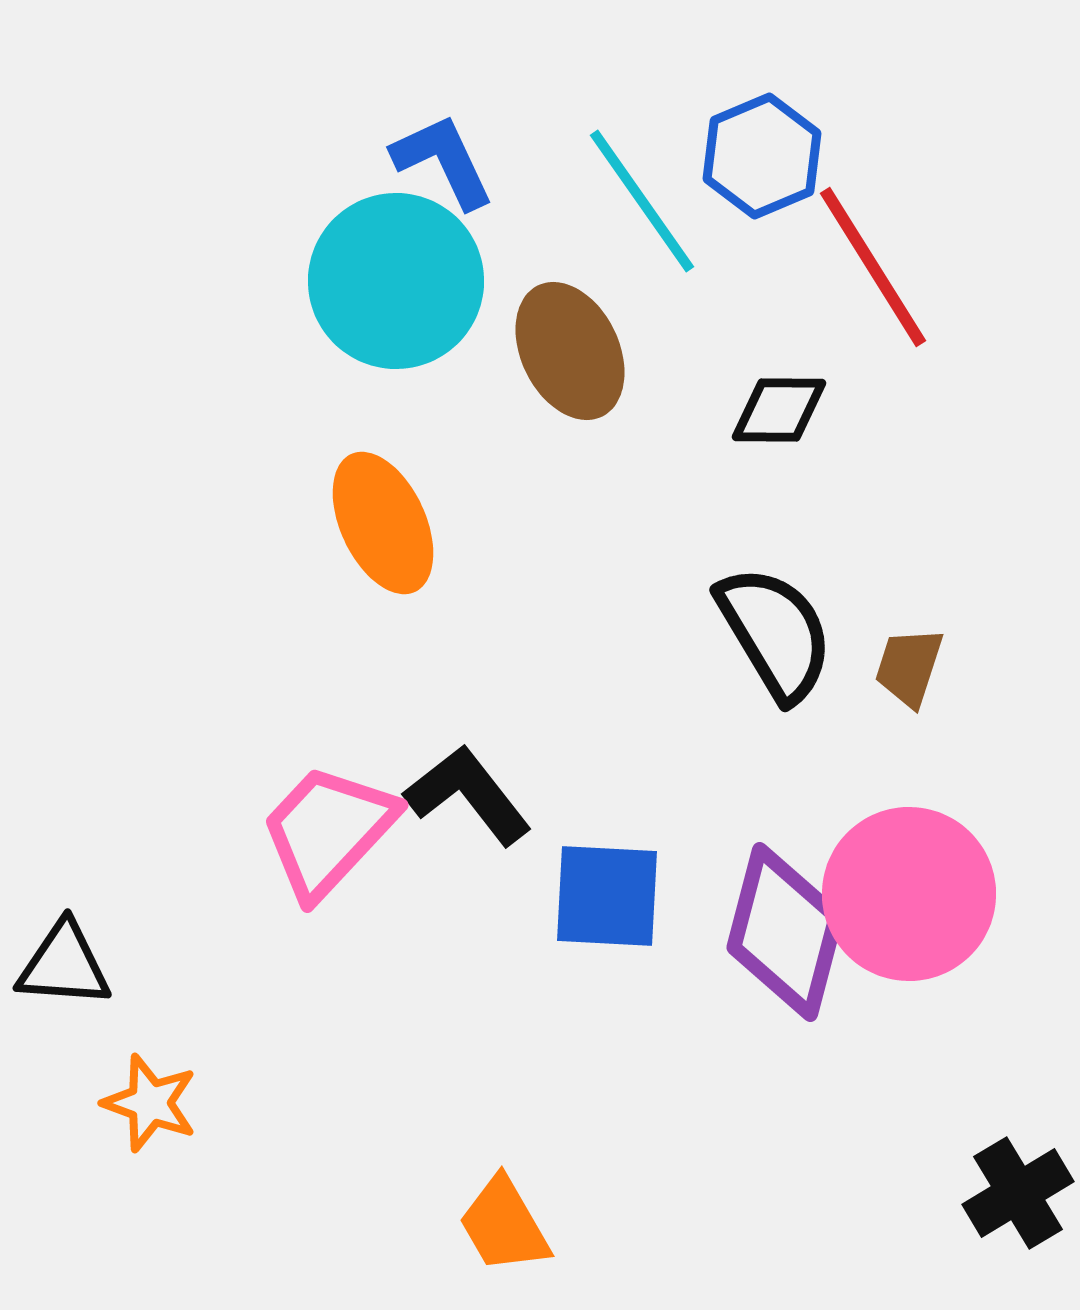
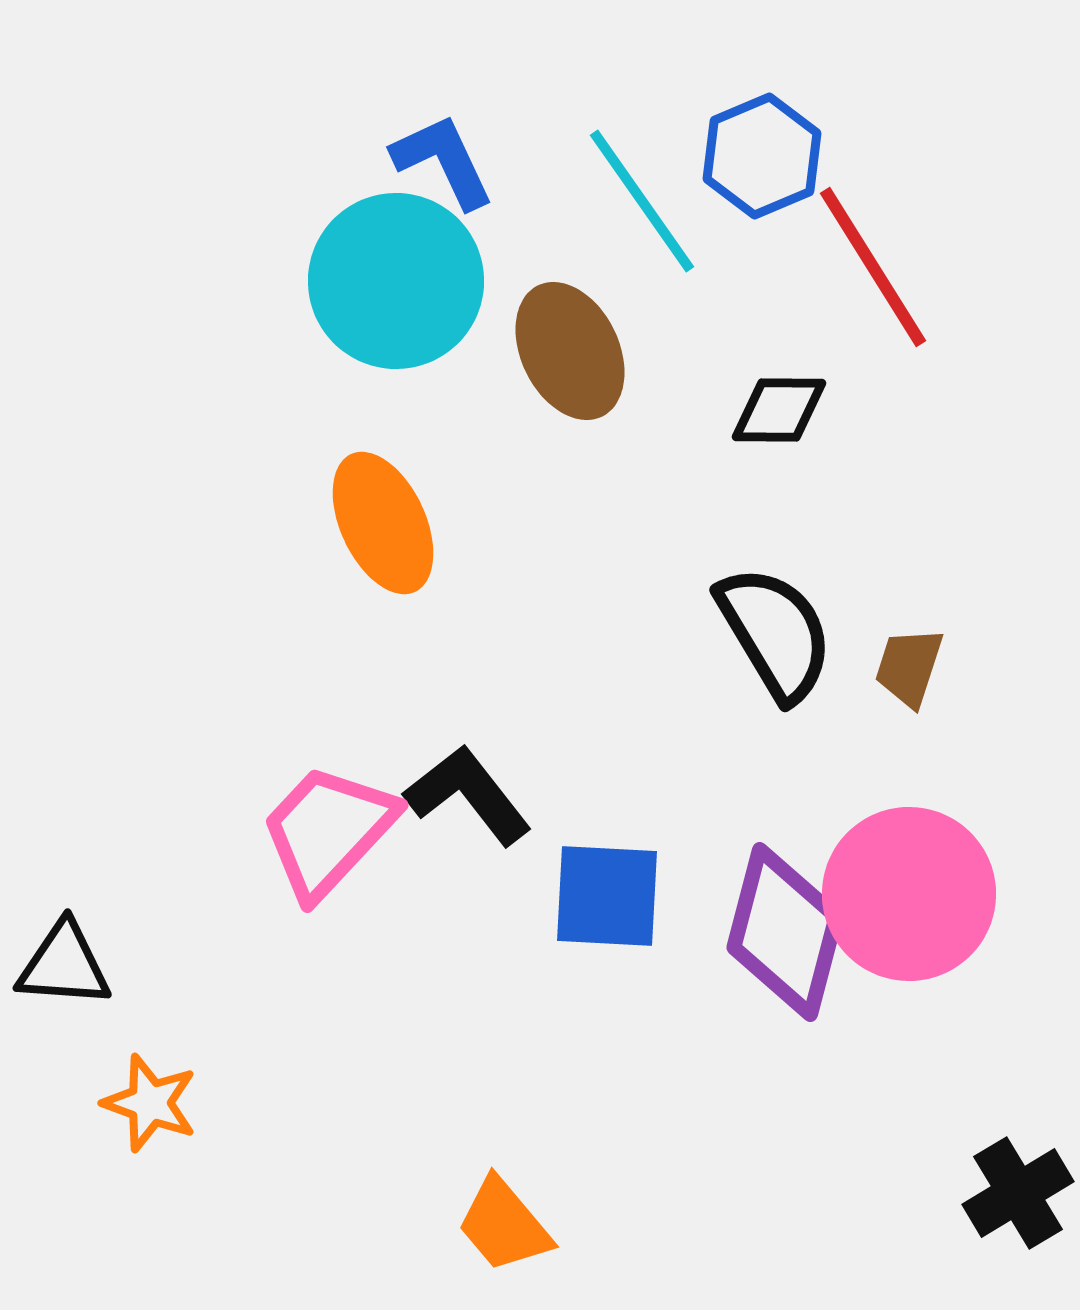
orange trapezoid: rotated 10 degrees counterclockwise
